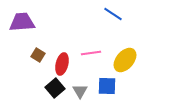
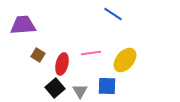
purple trapezoid: moved 1 px right, 3 px down
